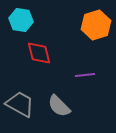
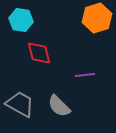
orange hexagon: moved 1 px right, 7 px up
